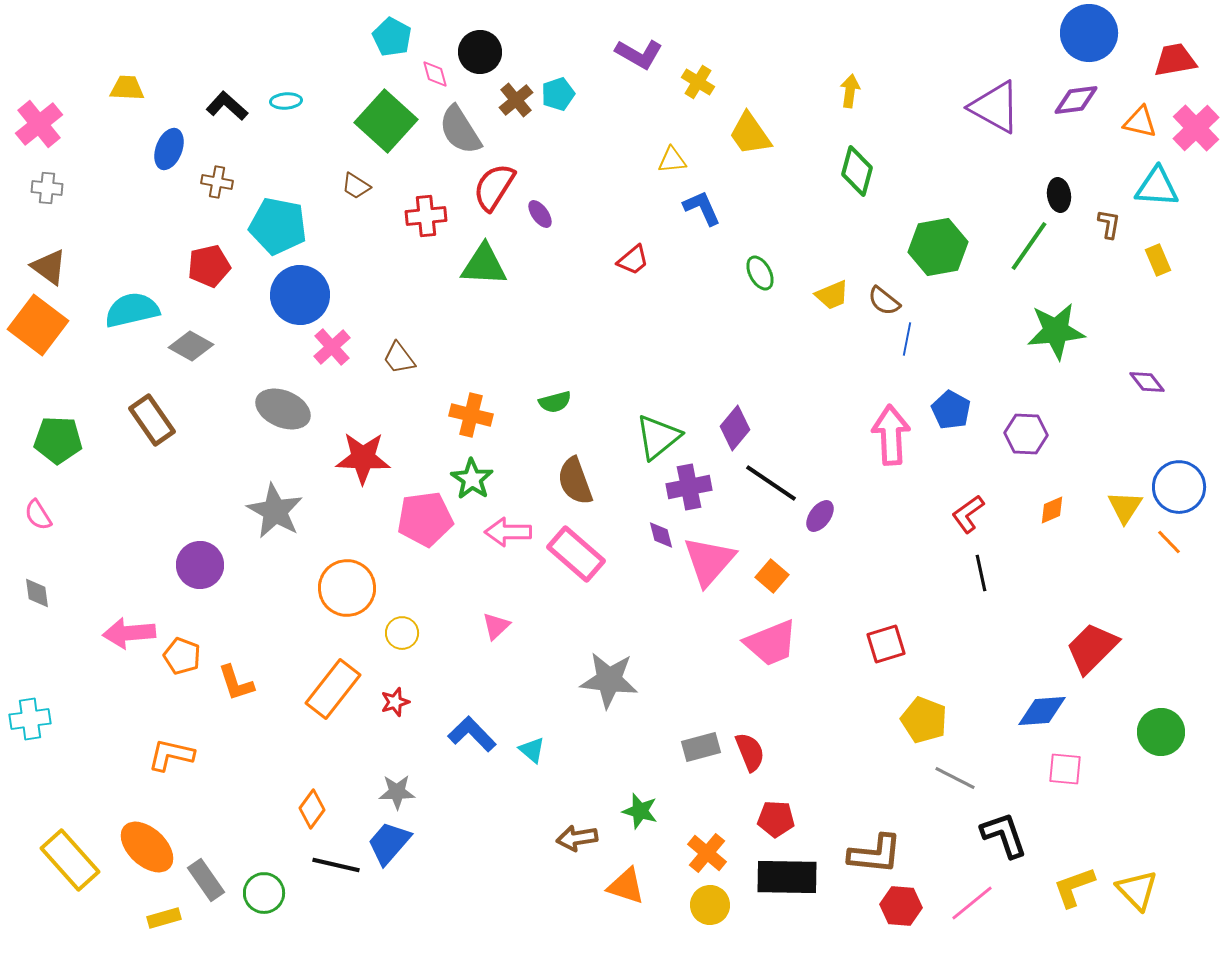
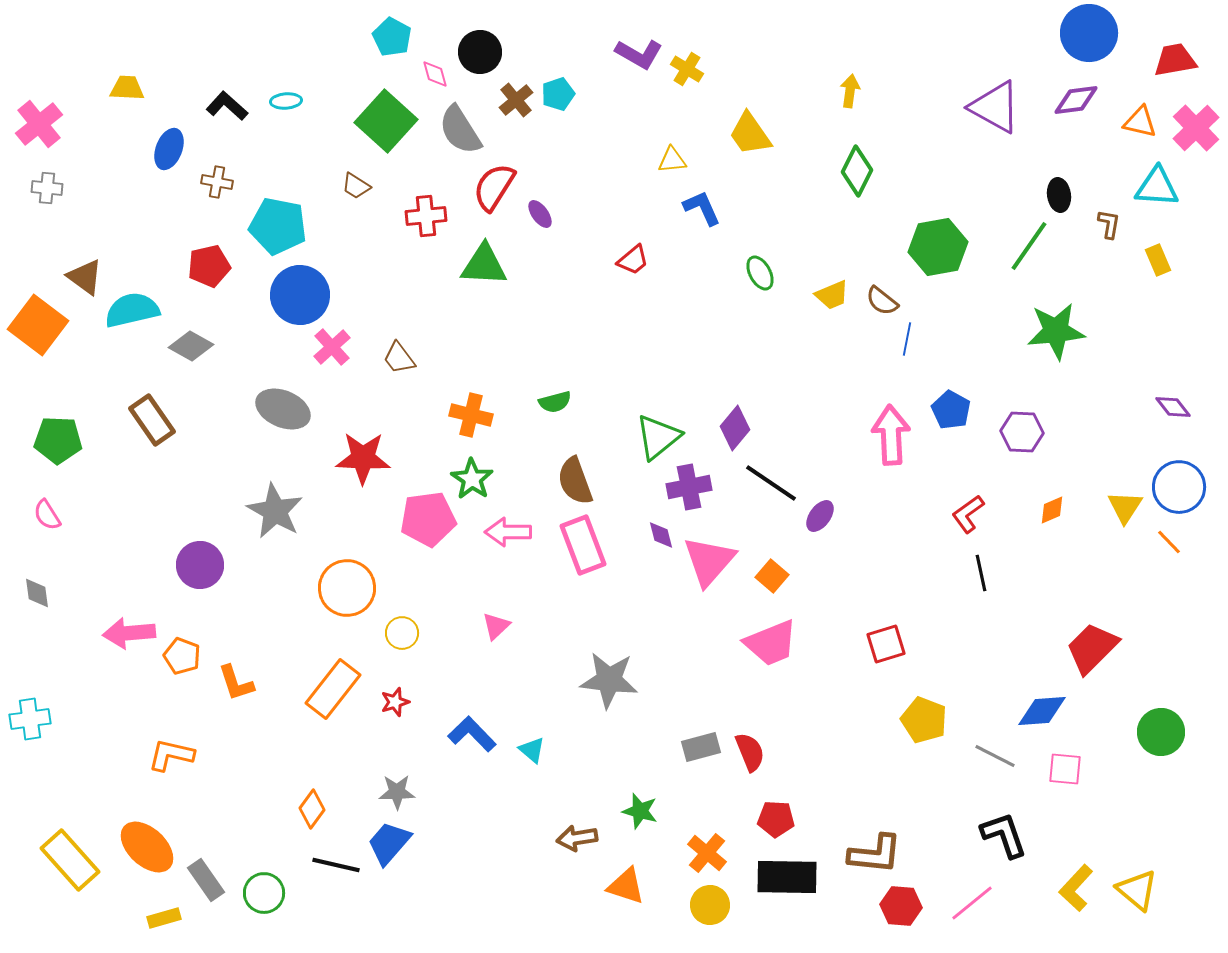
yellow cross at (698, 82): moved 11 px left, 13 px up
green diamond at (857, 171): rotated 12 degrees clockwise
brown triangle at (49, 267): moved 36 px right, 10 px down
brown semicircle at (884, 301): moved 2 px left
purple diamond at (1147, 382): moved 26 px right, 25 px down
purple hexagon at (1026, 434): moved 4 px left, 2 px up
pink semicircle at (38, 515): moved 9 px right
pink pentagon at (425, 519): moved 3 px right
pink rectangle at (576, 554): moved 7 px right, 9 px up; rotated 28 degrees clockwise
gray line at (955, 778): moved 40 px right, 22 px up
yellow L-shape at (1074, 887): moved 2 px right, 1 px down; rotated 27 degrees counterclockwise
yellow triangle at (1137, 890): rotated 6 degrees counterclockwise
